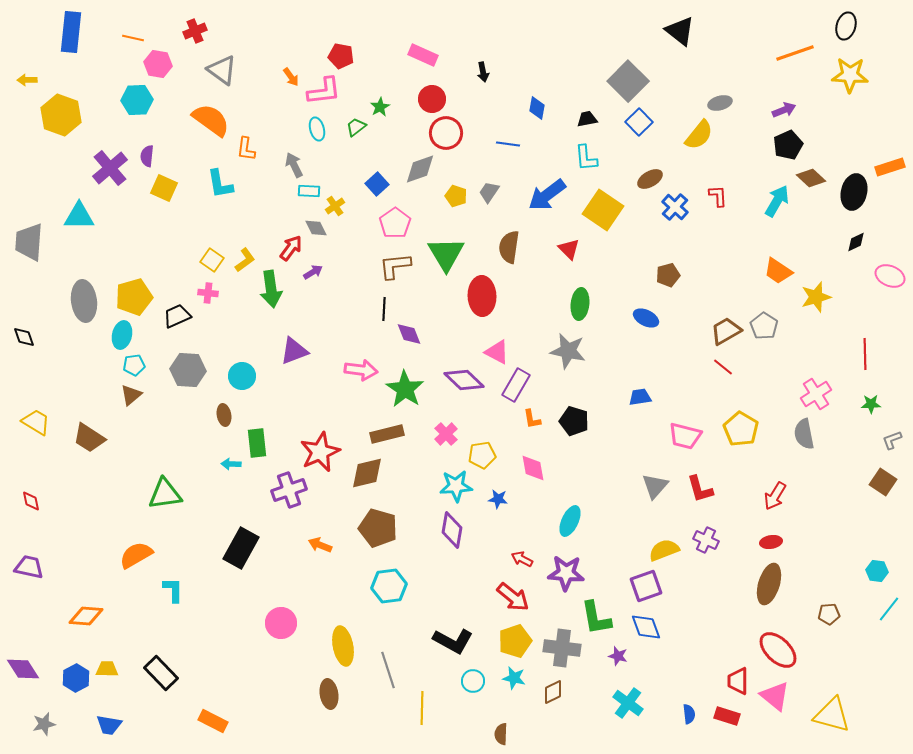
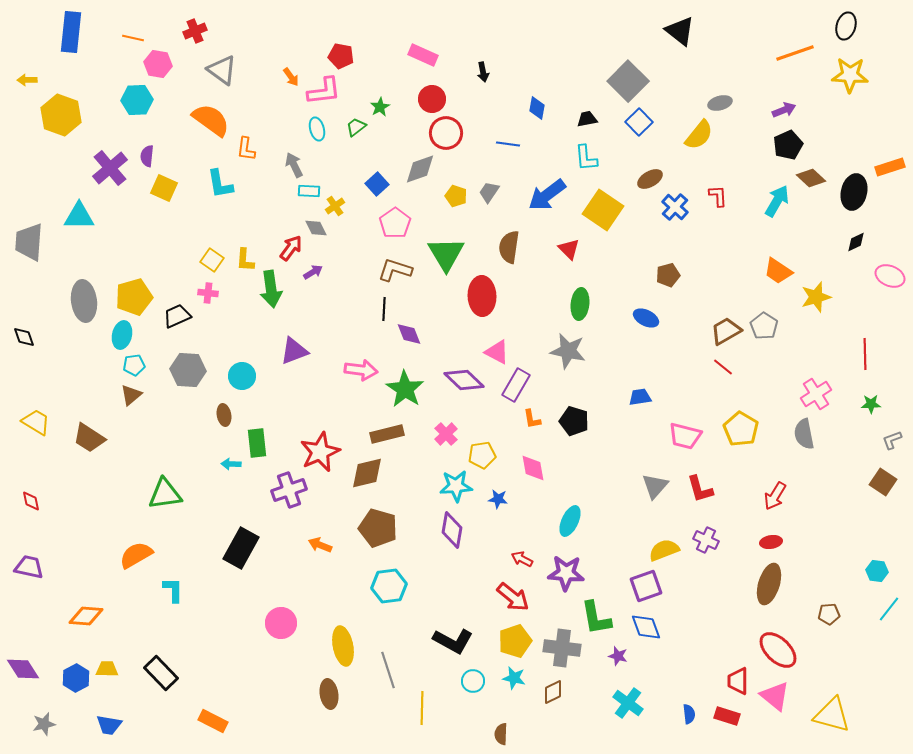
yellow L-shape at (245, 260): rotated 130 degrees clockwise
brown L-shape at (395, 266): moved 4 px down; rotated 24 degrees clockwise
